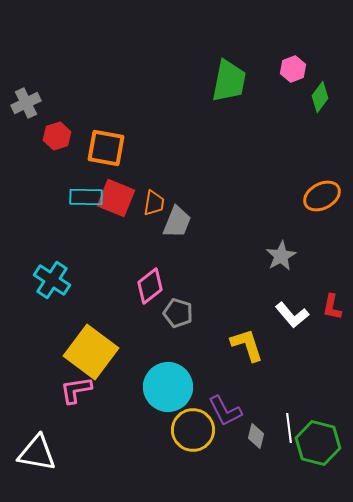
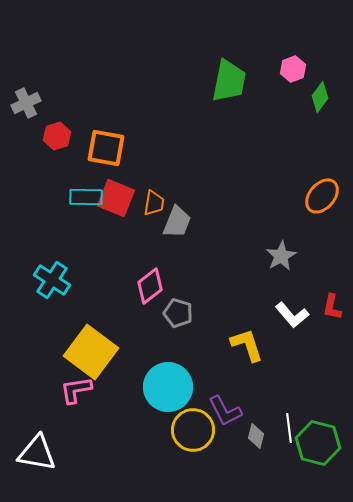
orange ellipse: rotated 21 degrees counterclockwise
